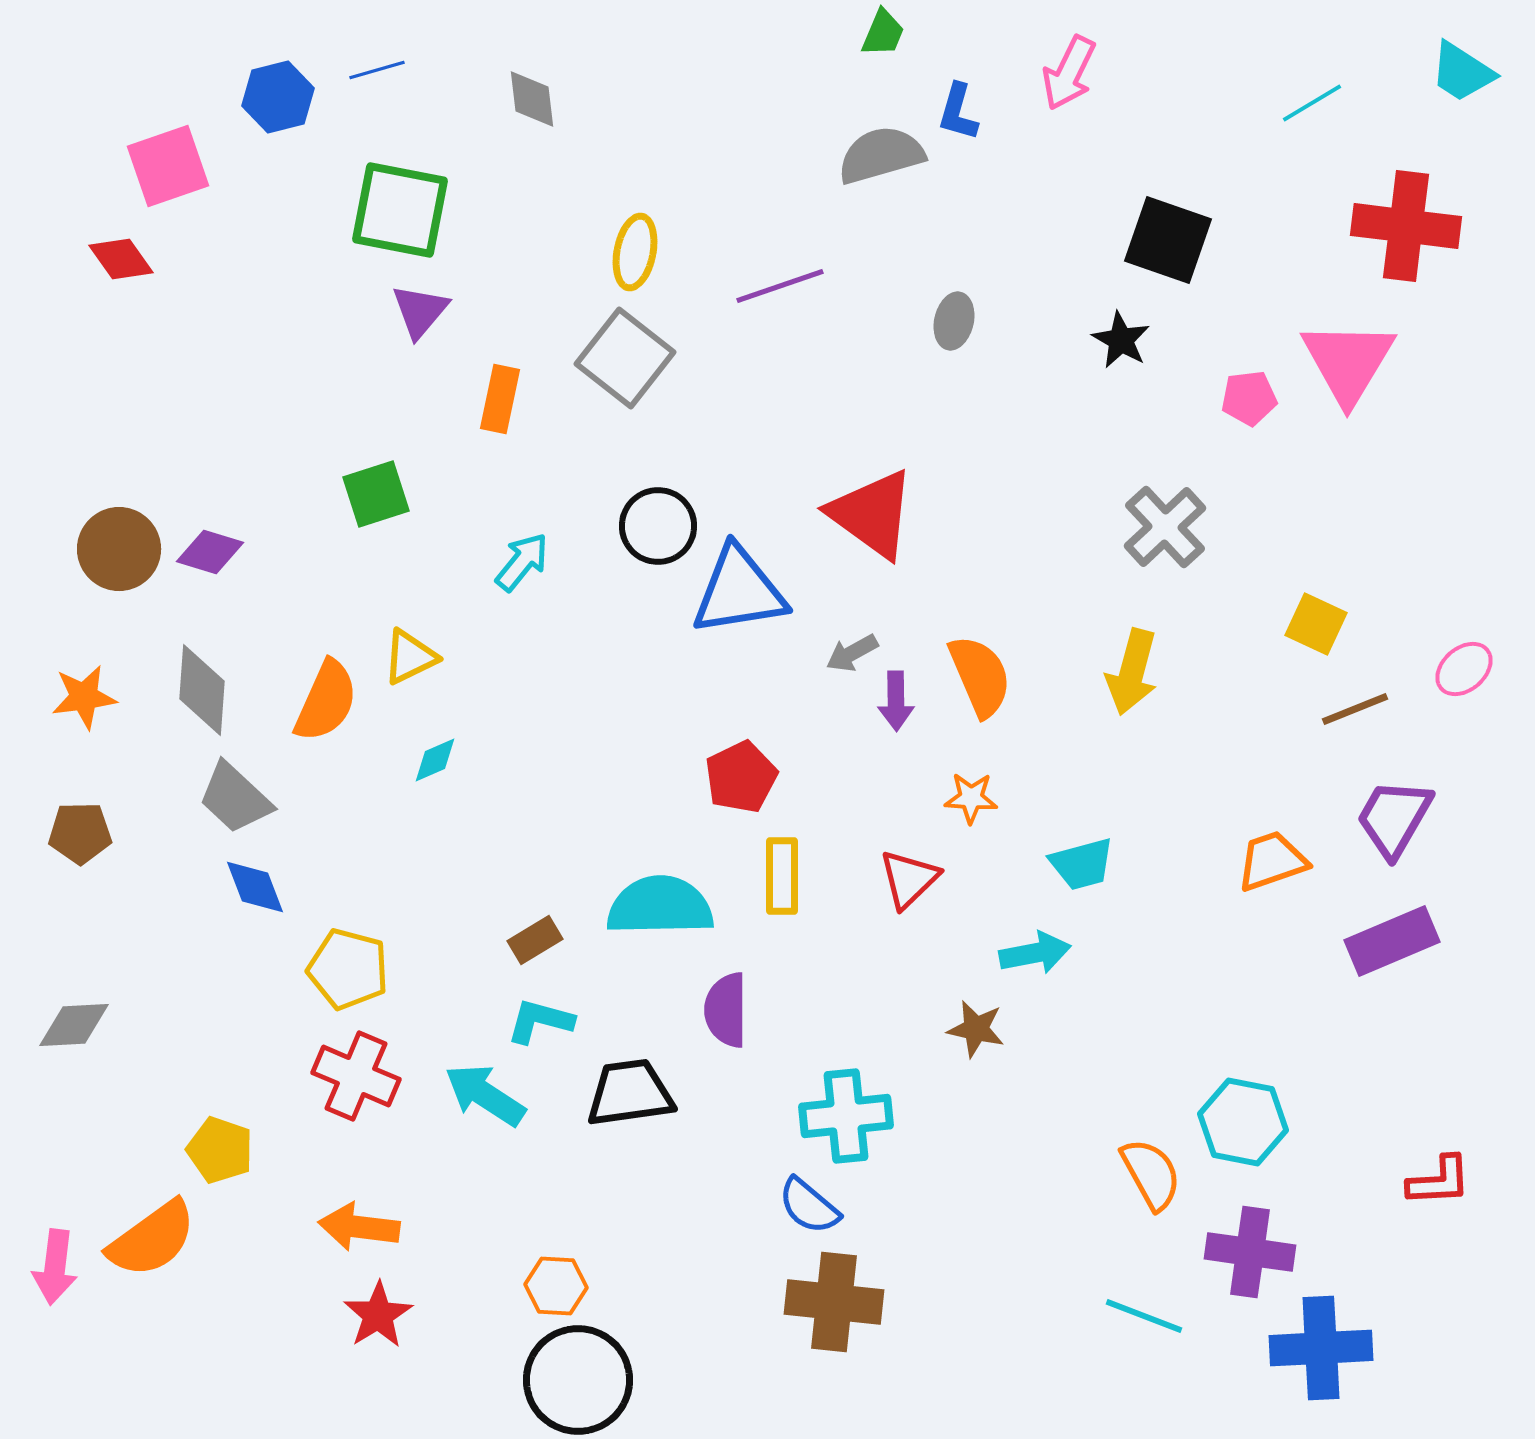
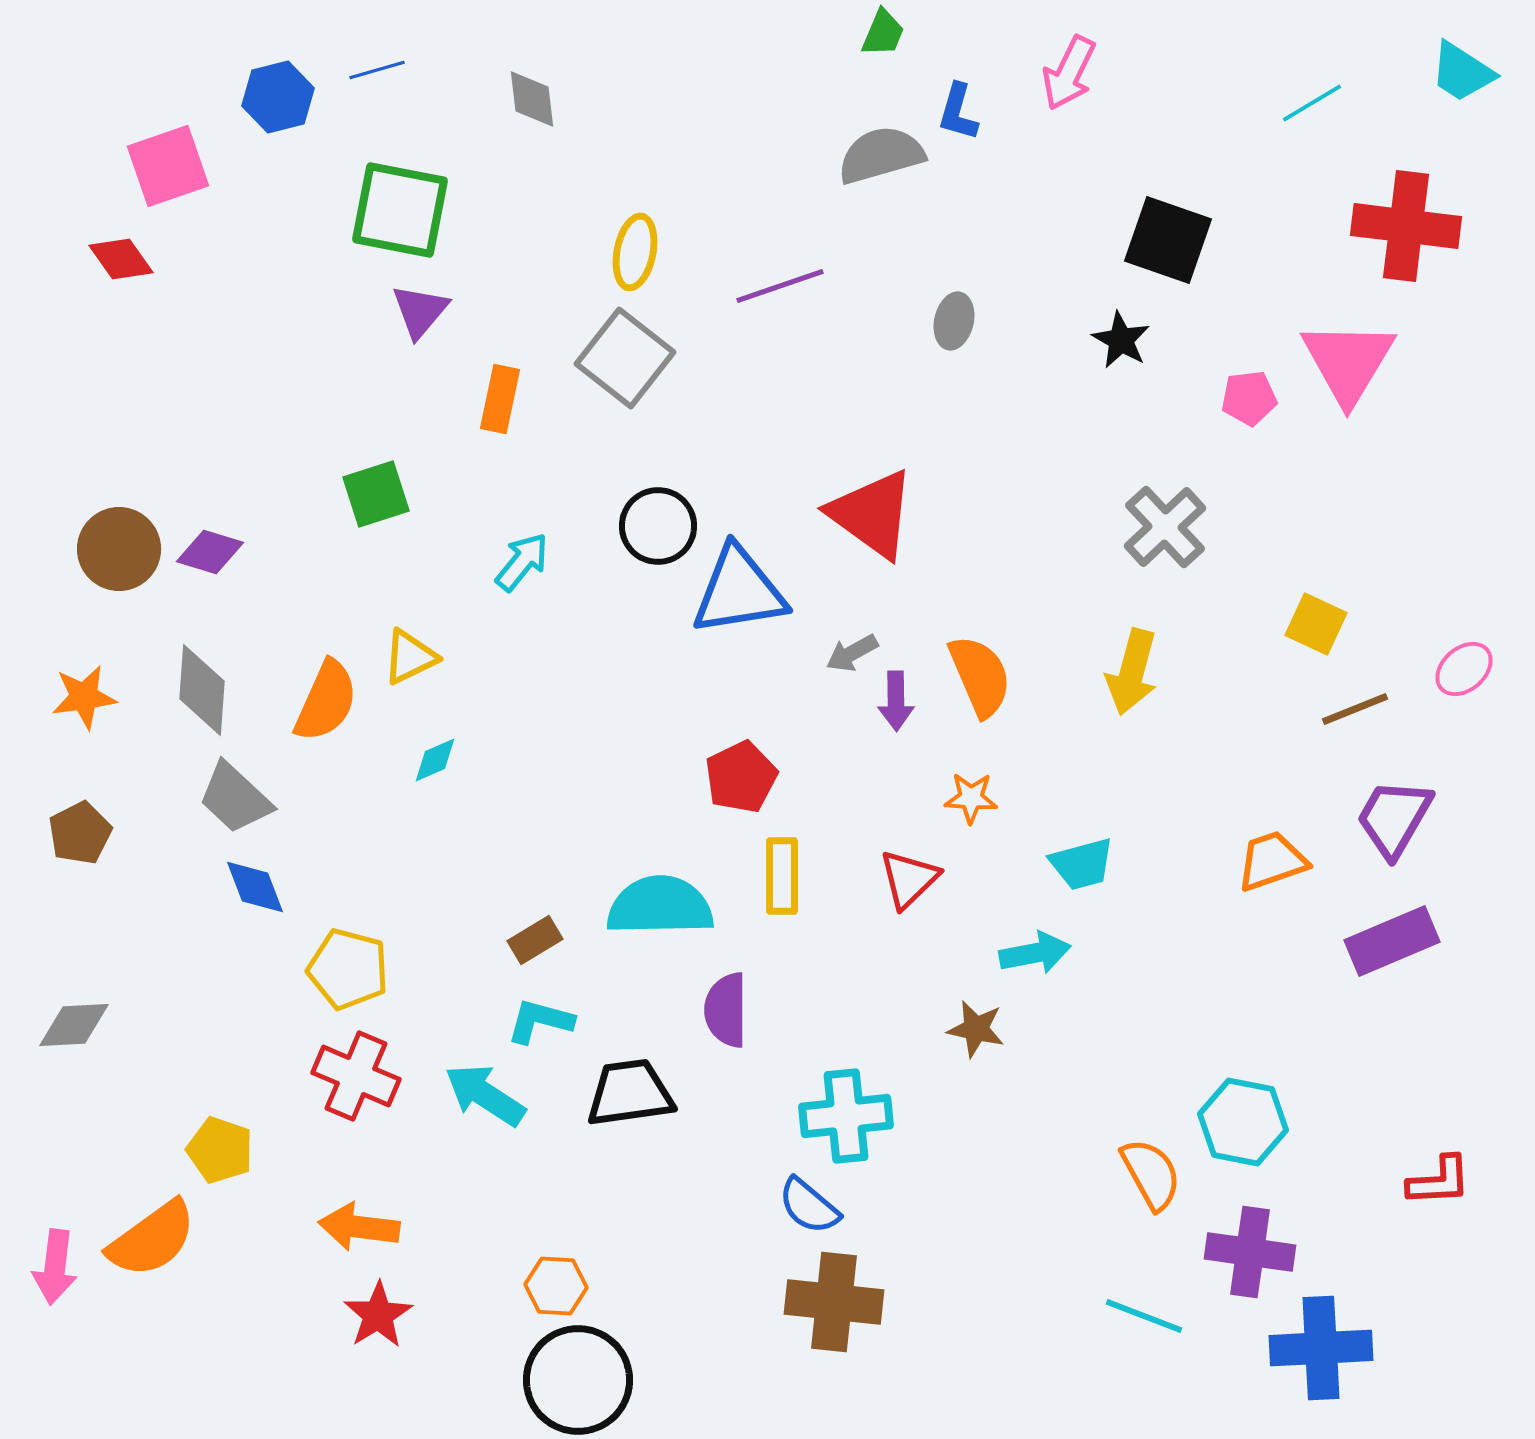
brown pentagon at (80, 833): rotated 26 degrees counterclockwise
